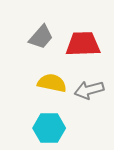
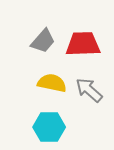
gray trapezoid: moved 2 px right, 4 px down
gray arrow: rotated 56 degrees clockwise
cyan hexagon: moved 1 px up
